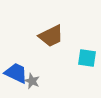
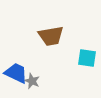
brown trapezoid: rotated 16 degrees clockwise
